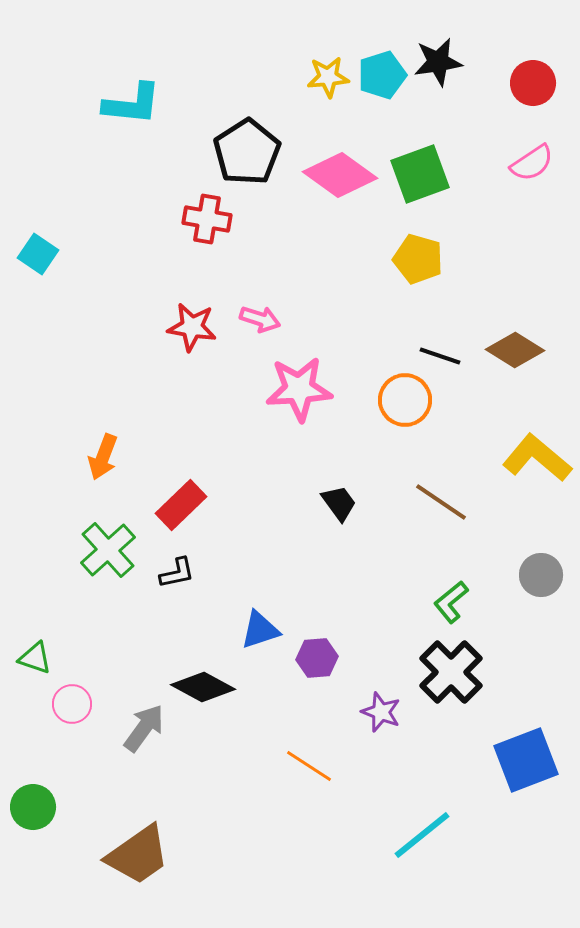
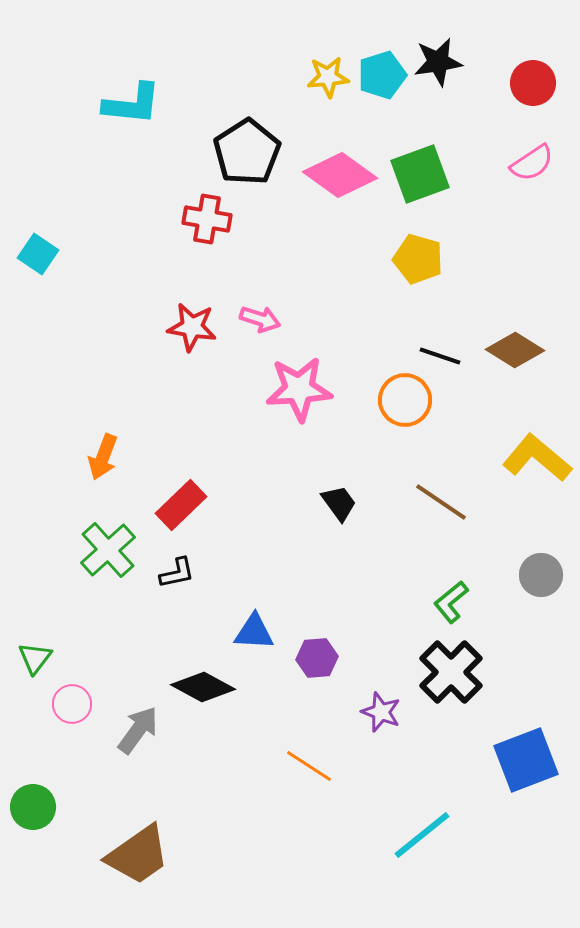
blue triangle: moved 6 px left, 2 px down; rotated 21 degrees clockwise
green triangle: rotated 48 degrees clockwise
gray arrow: moved 6 px left, 2 px down
